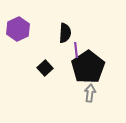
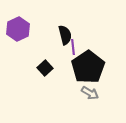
black semicircle: moved 2 px down; rotated 18 degrees counterclockwise
purple line: moved 3 px left, 3 px up
gray arrow: rotated 114 degrees clockwise
